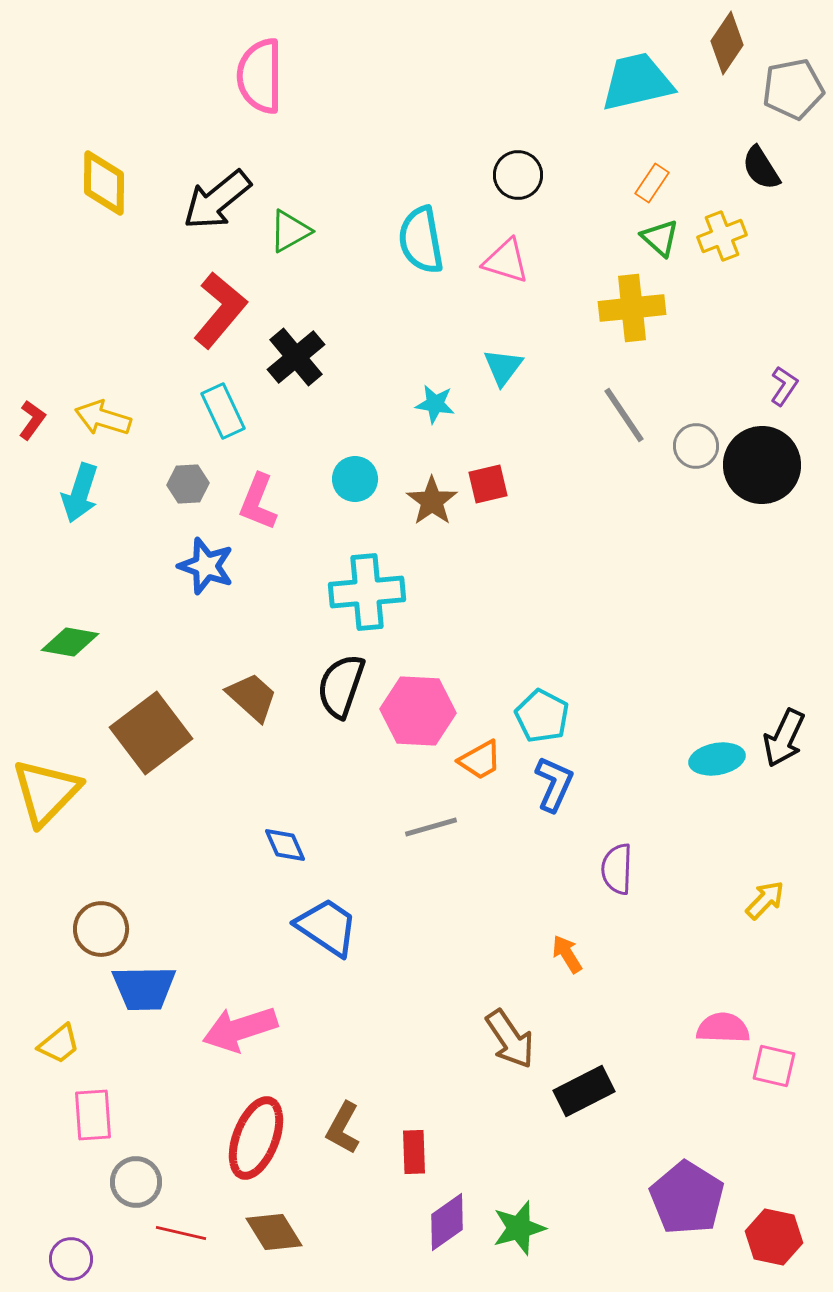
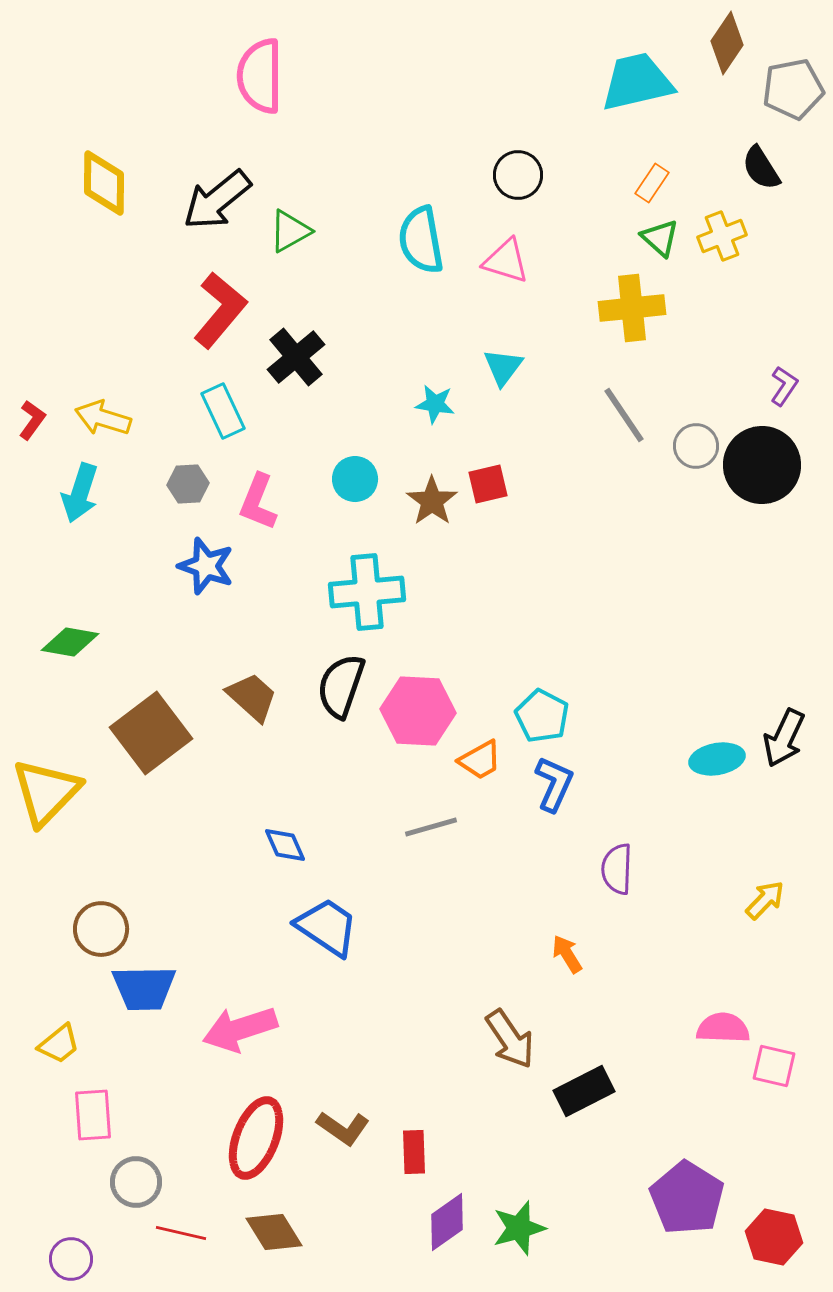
brown L-shape at (343, 1128): rotated 84 degrees counterclockwise
